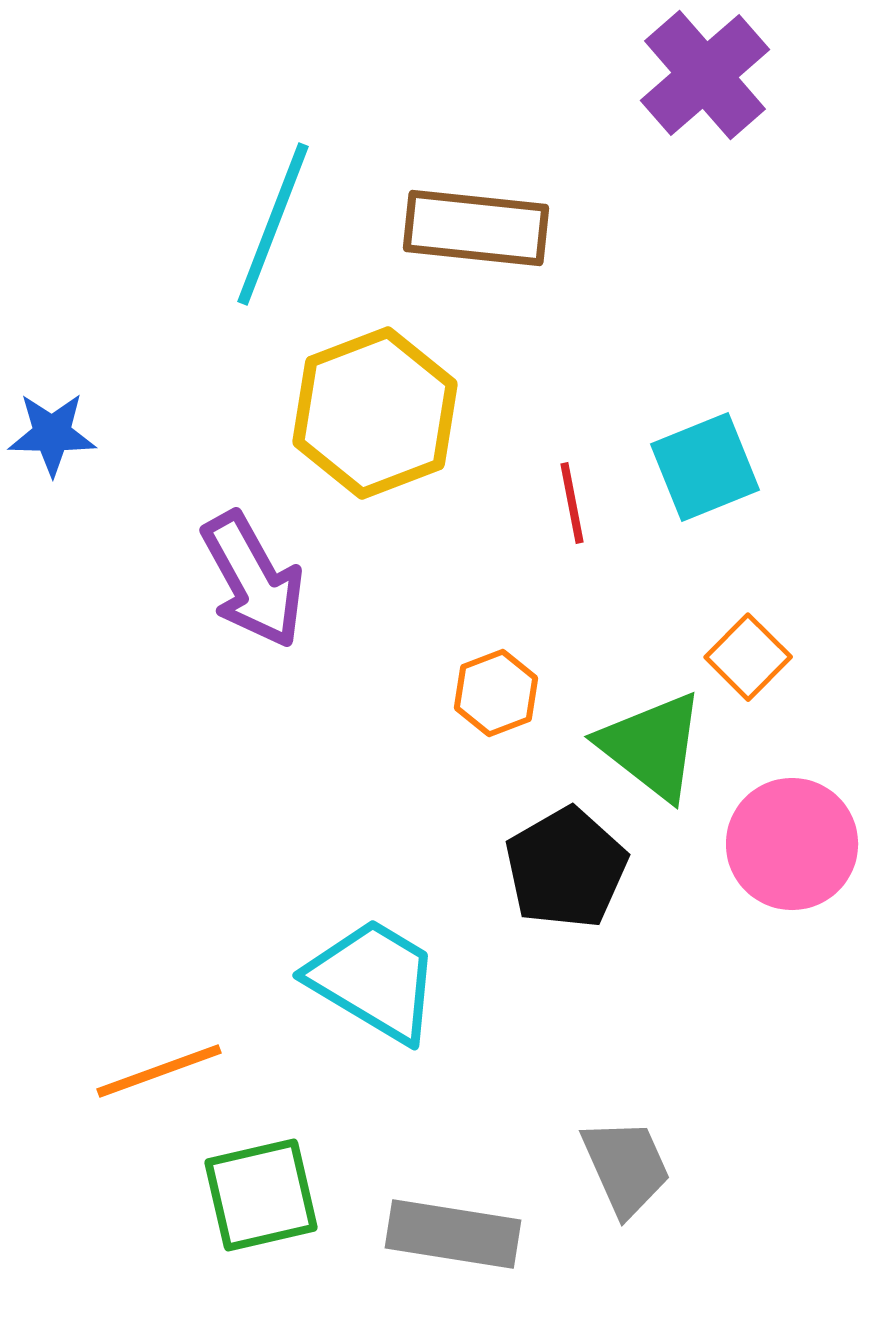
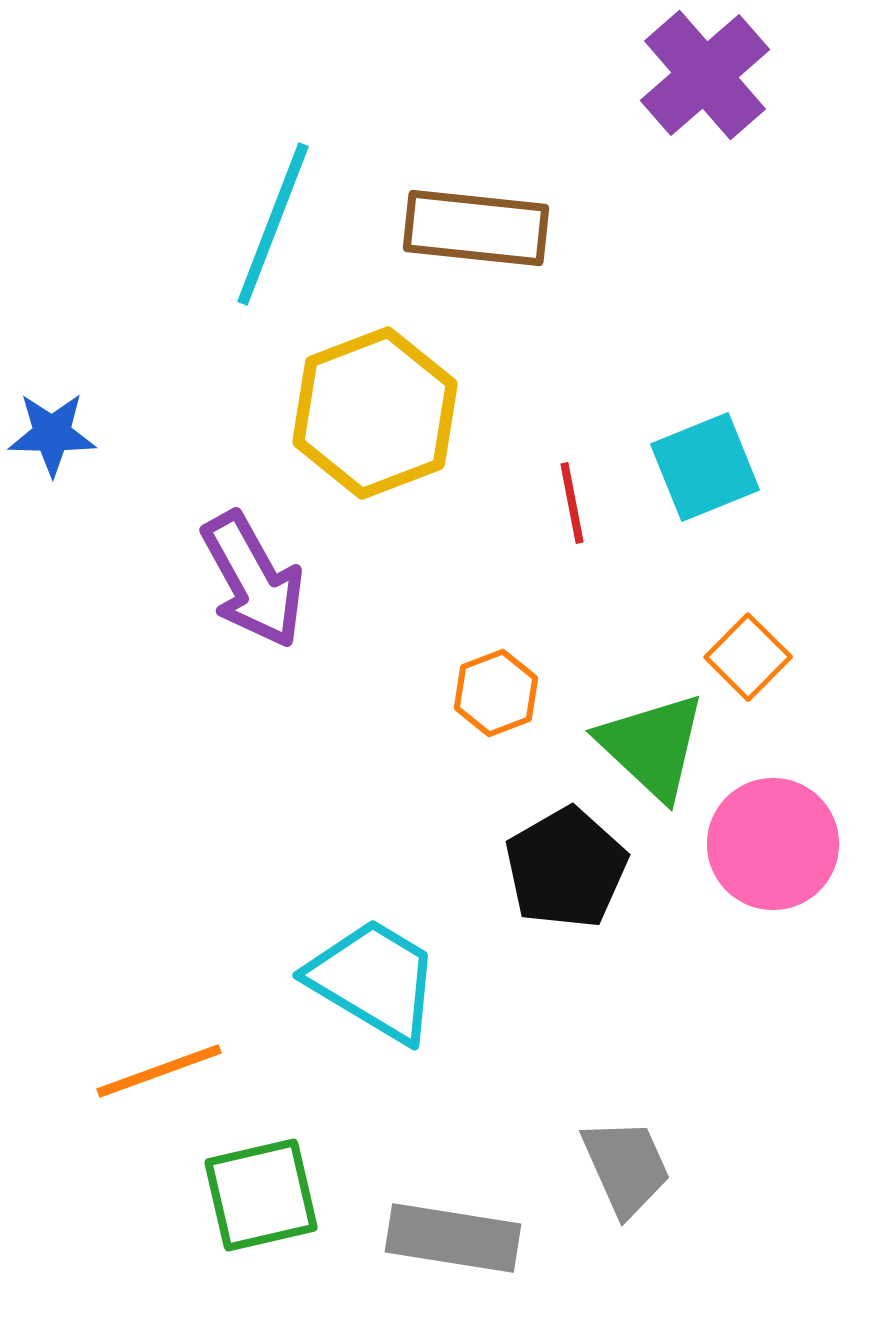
green triangle: rotated 5 degrees clockwise
pink circle: moved 19 px left
gray rectangle: moved 4 px down
